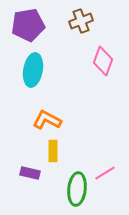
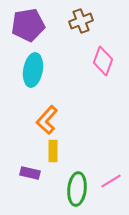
orange L-shape: rotated 76 degrees counterclockwise
pink line: moved 6 px right, 8 px down
